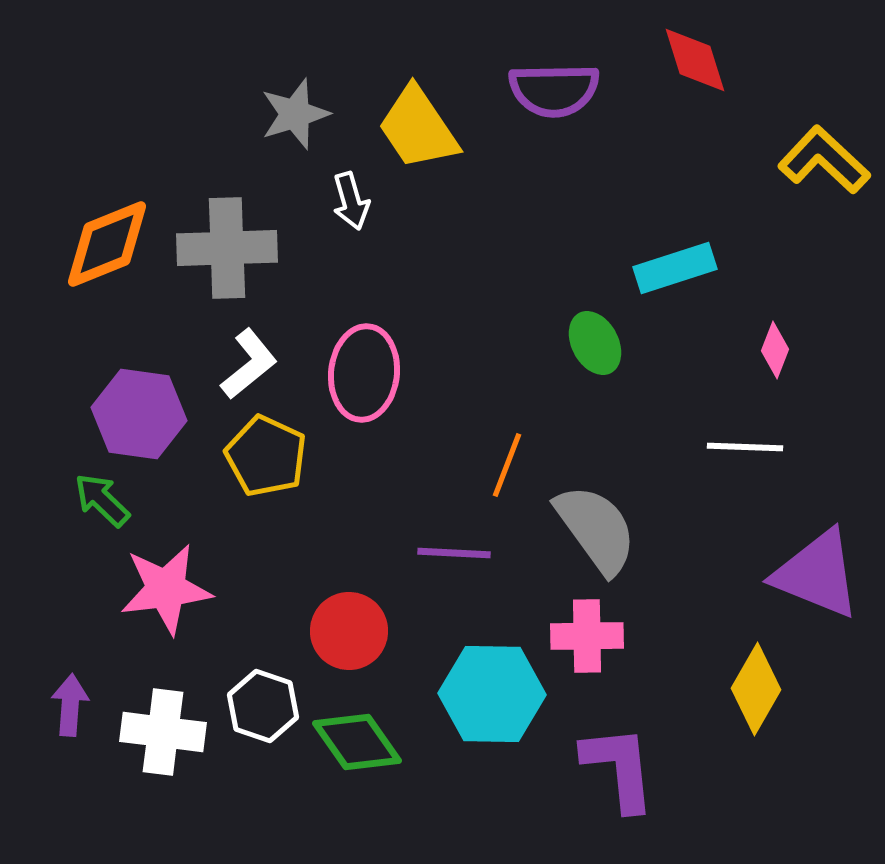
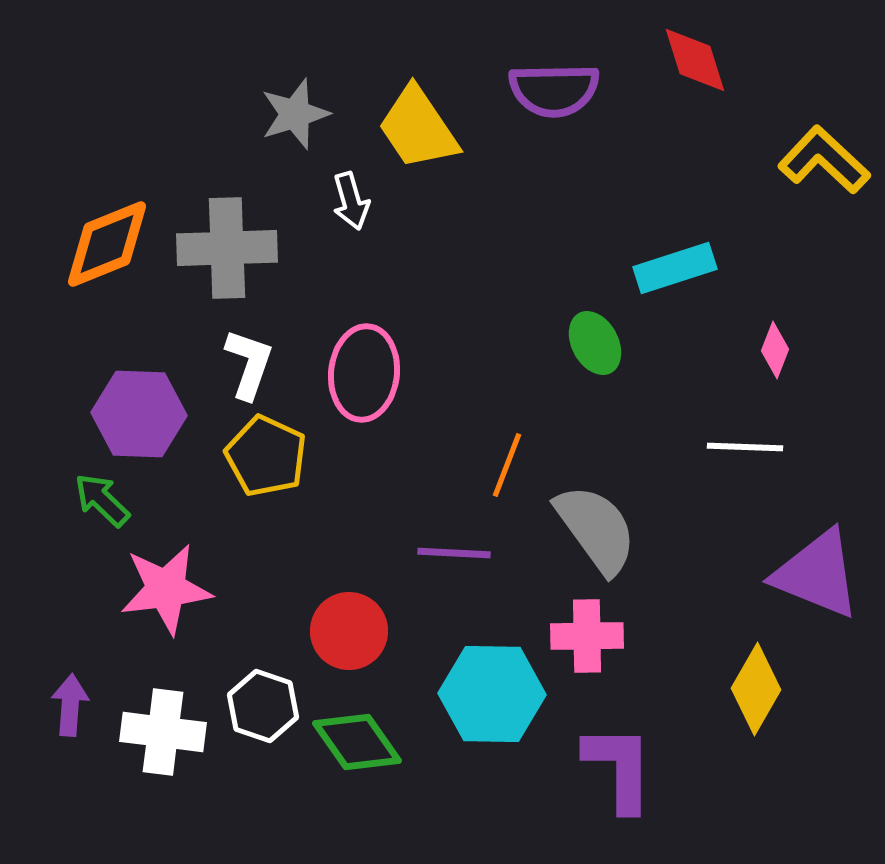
white L-shape: rotated 32 degrees counterclockwise
purple hexagon: rotated 6 degrees counterclockwise
purple L-shape: rotated 6 degrees clockwise
